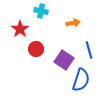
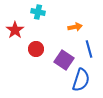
cyan cross: moved 3 px left, 1 px down
orange arrow: moved 2 px right, 4 px down
red star: moved 5 px left, 1 px down
blue line: moved 1 px up
